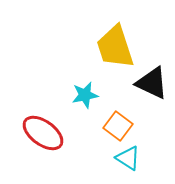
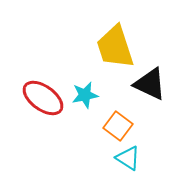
black triangle: moved 2 px left, 1 px down
red ellipse: moved 35 px up
